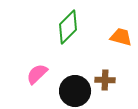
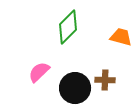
pink semicircle: moved 2 px right, 2 px up
black circle: moved 3 px up
